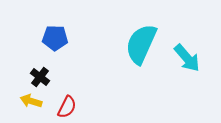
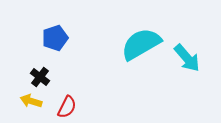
blue pentagon: rotated 20 degrees counterclockwise
cyan semicircle: rotated 36 degrees clockwise
